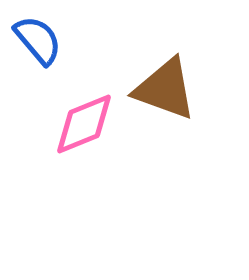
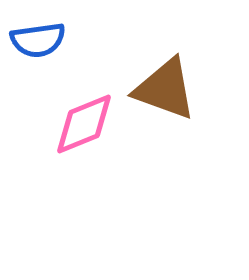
blue semicircle: rotated 122 degrees clockwise
